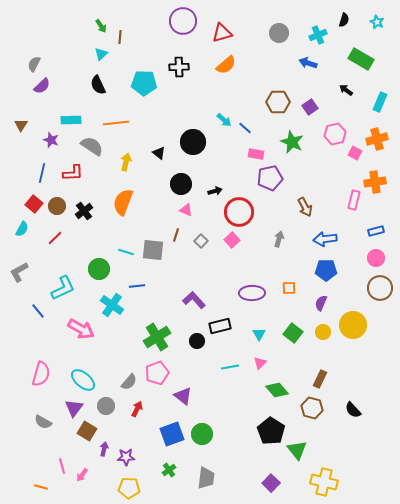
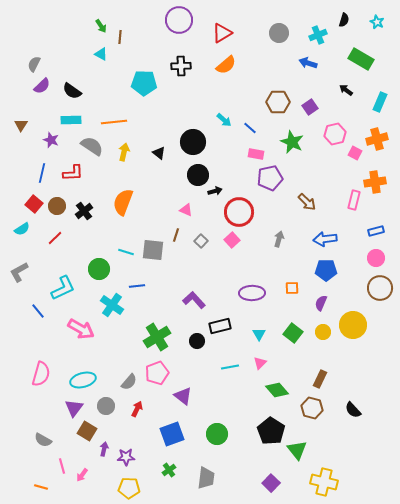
purple circle at (183, 21): moved 4 px left, 1 px up
red triangle at (222, 33): rotated 15 degrees counterclockwise
cyan triangle at (101, 54): rotated 48 degrees counterclockwise
black cross at (179, 67): moved 2 px right, 1 px up
black semicircle at (98, 85): moved 26 px left, 6 px down; rotated 30 degrees counterclockwise
orange line at (116, 123): moved 2 px left, 1 px up
blue line at (245, 128): moved 5 px right
yellow arrow at (126, 162): moved 2 px left, 10 px up
black circle at (181, 184): moved 17 px right, 9 px up
brown arrow at (305, 207): moved 2 px right, 5 px up; rotated 18 degrees counterclockwise
cyan semicircle at (22, 229): rotated 28 degrees clockwise
orange square at (289, 288): moved 3 px right
cyan ellipse at (83, 380): rotated 55 degrees counterclockwise
gray semicircle at (43, 422): moved 18 px down
green circle at (202, 434): moved 15 px right
